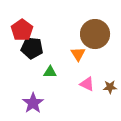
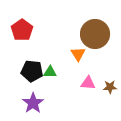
black pentagon: moved 23 px down
pink triangle: moved 1 px right, 1 px up; rotated 21 degrees counterclockwise
